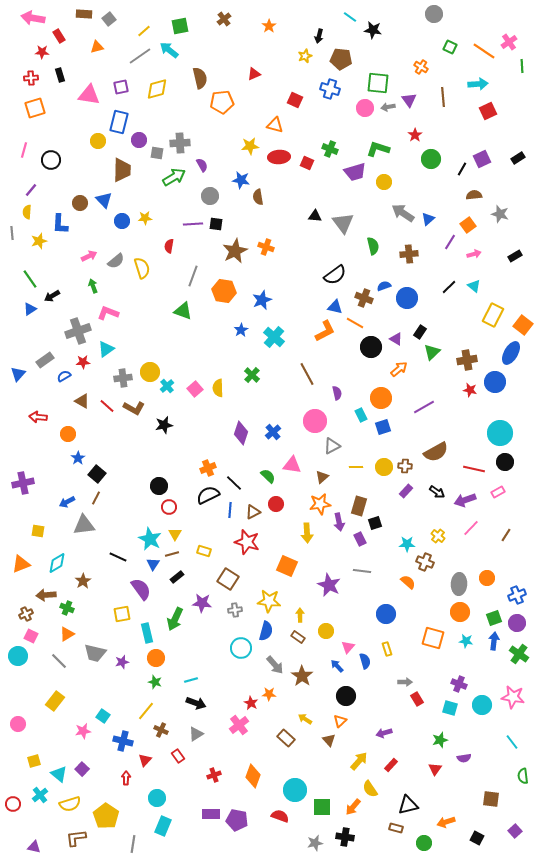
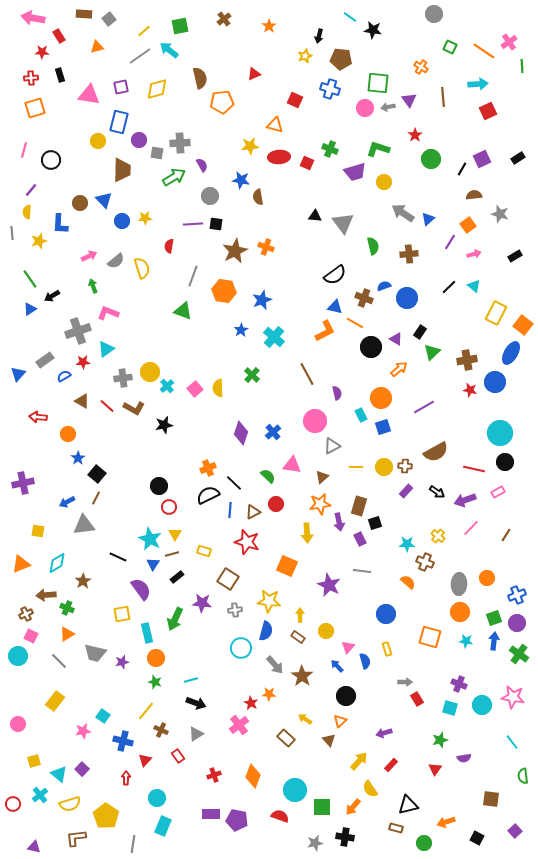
yellow rectangle at (493, 315): moved 3 px right, 2 px up
orange square at (433, 638): moved 3 px left, 1 px up
